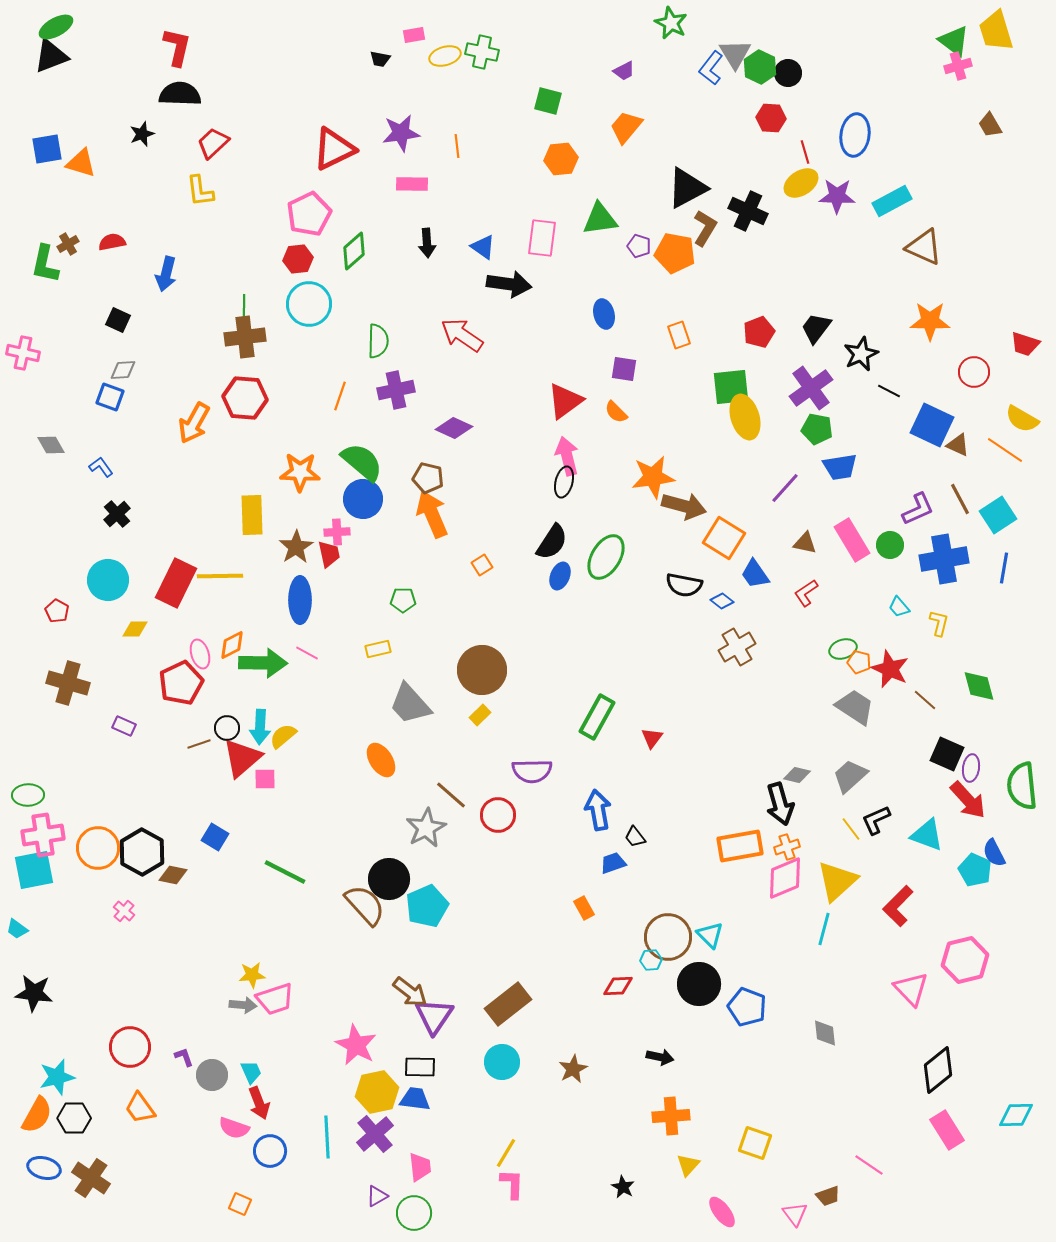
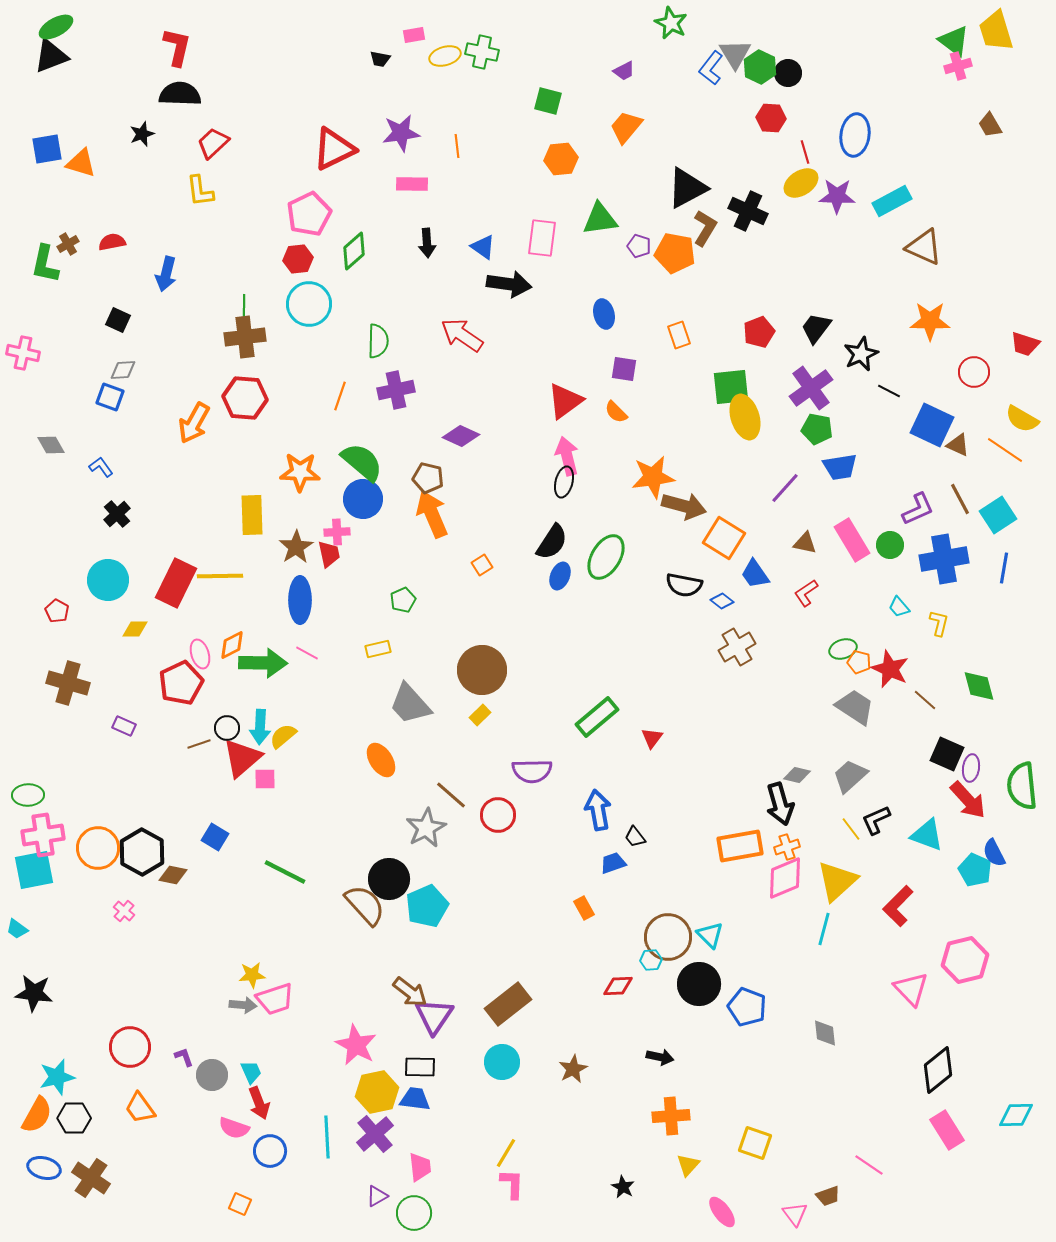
purple diamond at (454, 428): moved 7 px right, 8 px down
green pentagon at (403, 600): rotated 25 degrees counterclockwise
green rectangle at (597, 717): rotated 21 degrees clockwise
